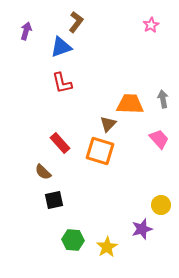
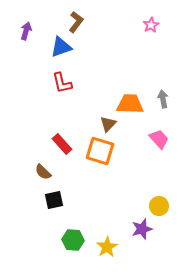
red rectangle: moved 2 px right, 1 px down
yellow circle: moved 2 px left, 1 px down
